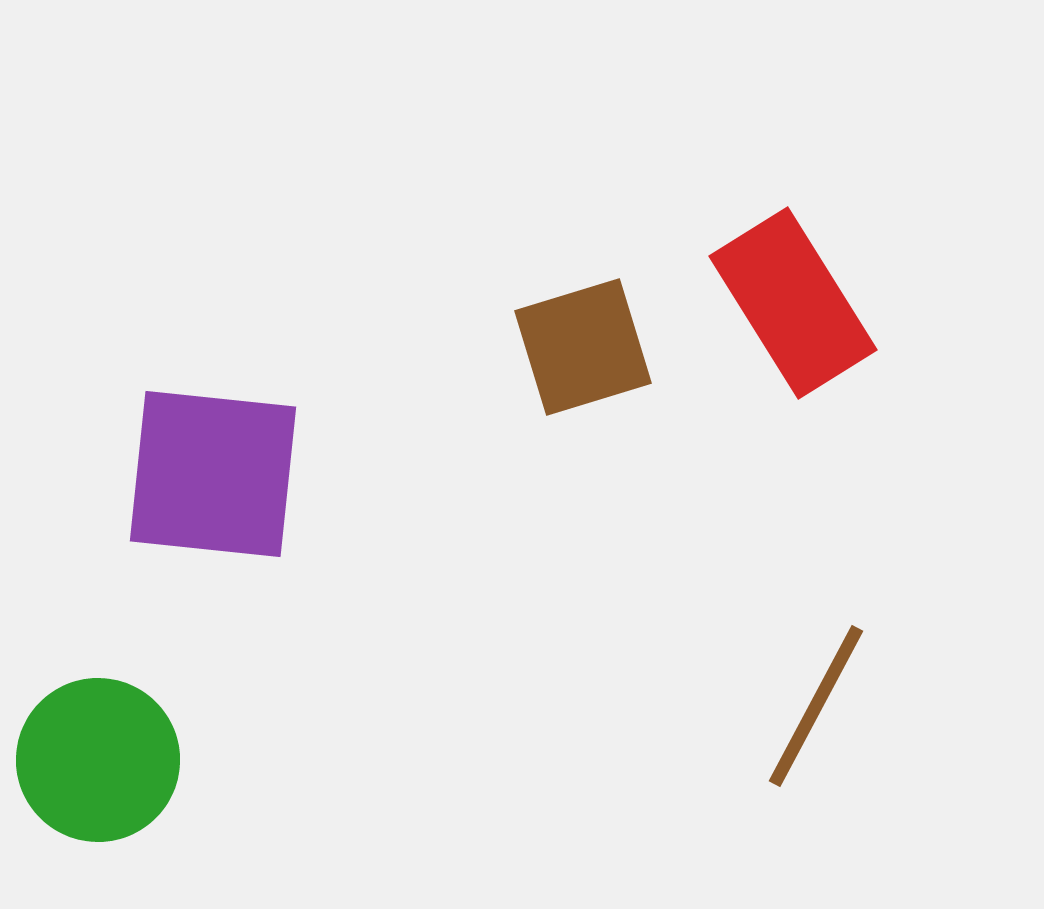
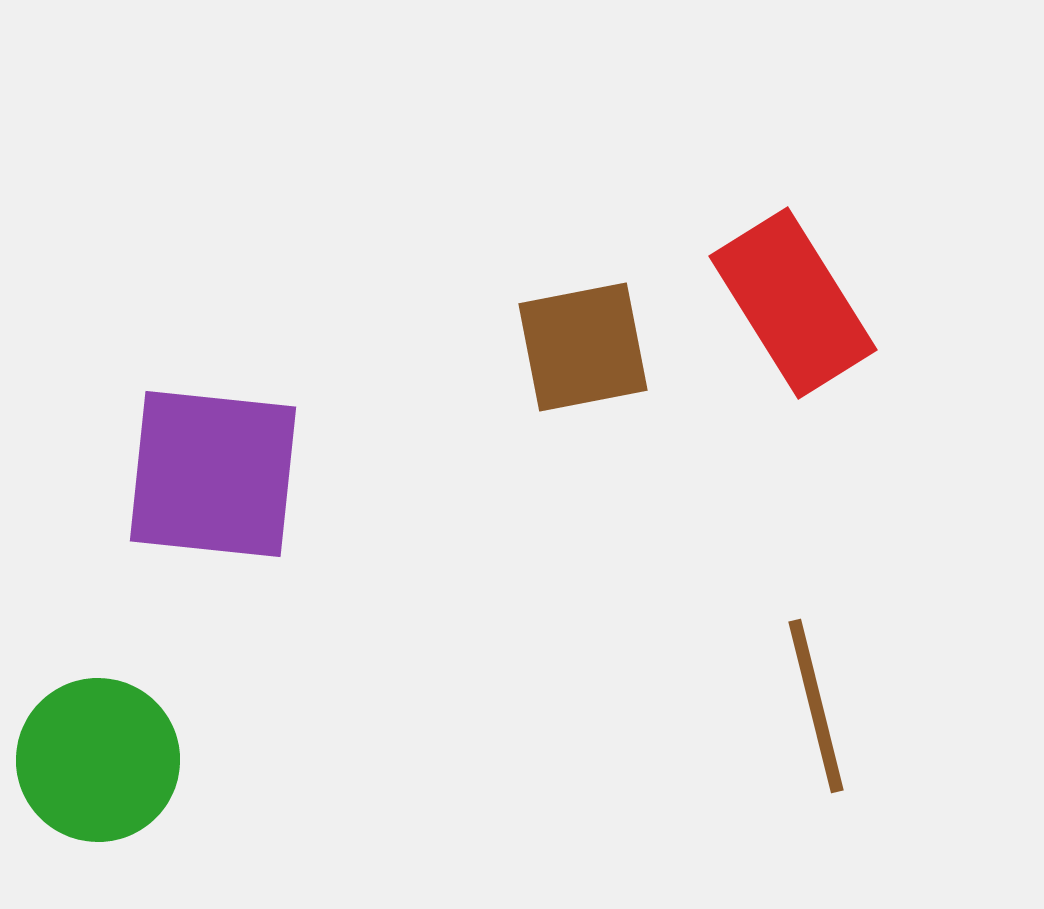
brown square: rotated 6 degrees clockwise
brown line: rotated 42 degrees counterclockwise
